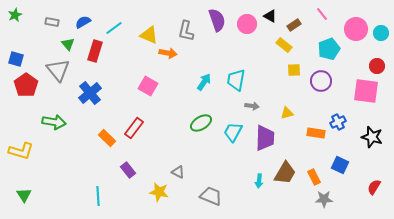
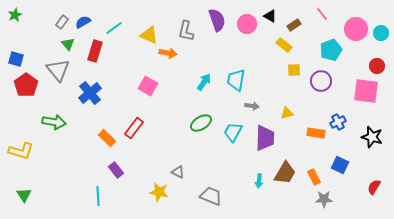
gray rectangle at (52, 22): moved 10 px right; rotated 64 degrees counterclockwise
cyan pentagon at (329, 49): moved 2 px right, 1 px down
purple rectangle at (128, 170): moved 12 px left
